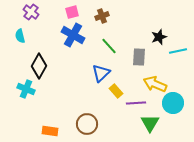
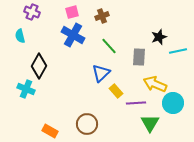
purple cross: moved 1 px right; rotated 14 degrees counterclockwise
orange rectangle: rotated 21 degrees clockwise
